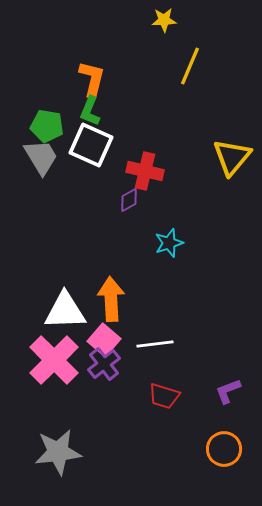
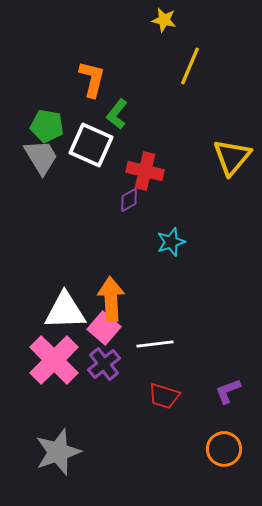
yellow star: rotated 15 degrees clockwise
green L-shape: moved 27 px right, 3 px down; rotated 16 degrees clockwise
cyan star: moved 2 px right, 1 px up
pink square: moved 12 px up
gray star: rotated 12 degrees counterclockwise
